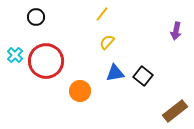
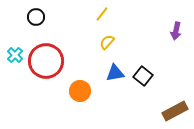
brown rectangle: rotated 10 degrees clockwise
